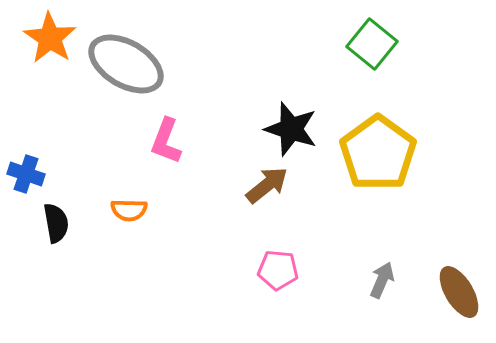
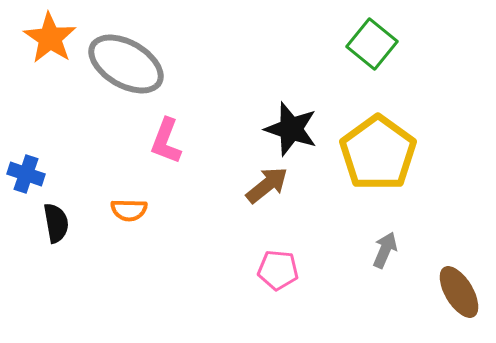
gray arrow: moved 3 px right, 30 px up
